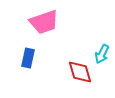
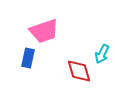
pink trapezoid: moved 9 px down
red diamond: moved 1 px left, 1 px up
